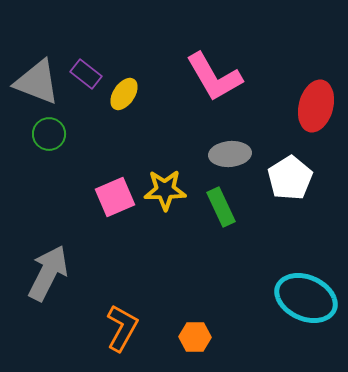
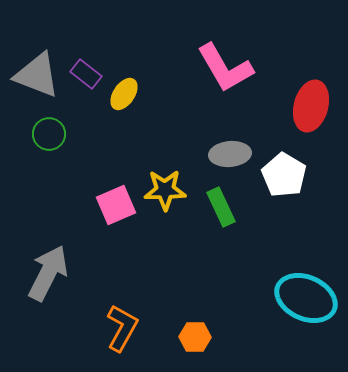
pink L-shape: moved 11 px right, 9 px up
gray triangle: moved 7 px up
red ellipse: moved 5 px left
white pentagon: moved 6 px left, 3 px up; rotated 9 degrees counterclockwise
pink square: moved 1 px right, 8 px down
